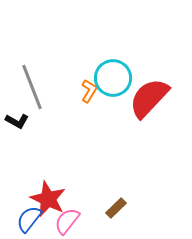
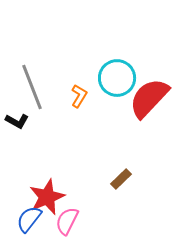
cyan circle: moved 4 px right
orange L-shape: moved 10 px left, 5 px down
red star: moved 1 px left, 2 px up; rotated 24 degrees clockwise
brown rectangle: moved 5 px right, 29 px up
pink semicircle: rotated 12 degrees counterclockwise
